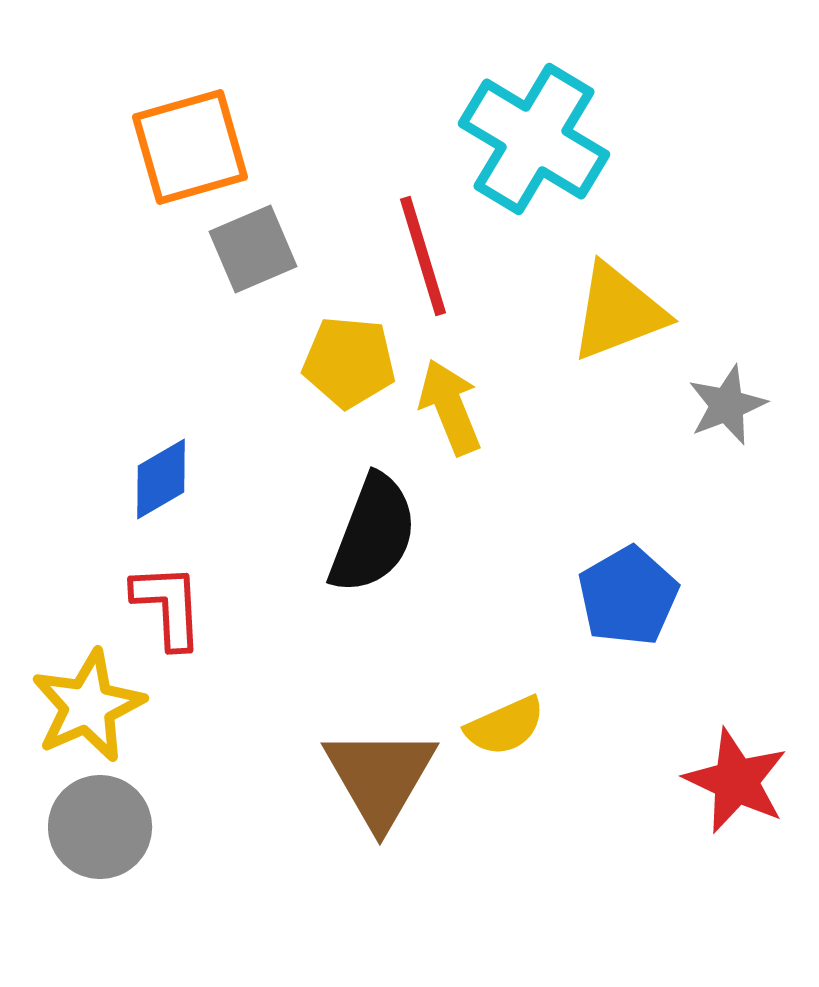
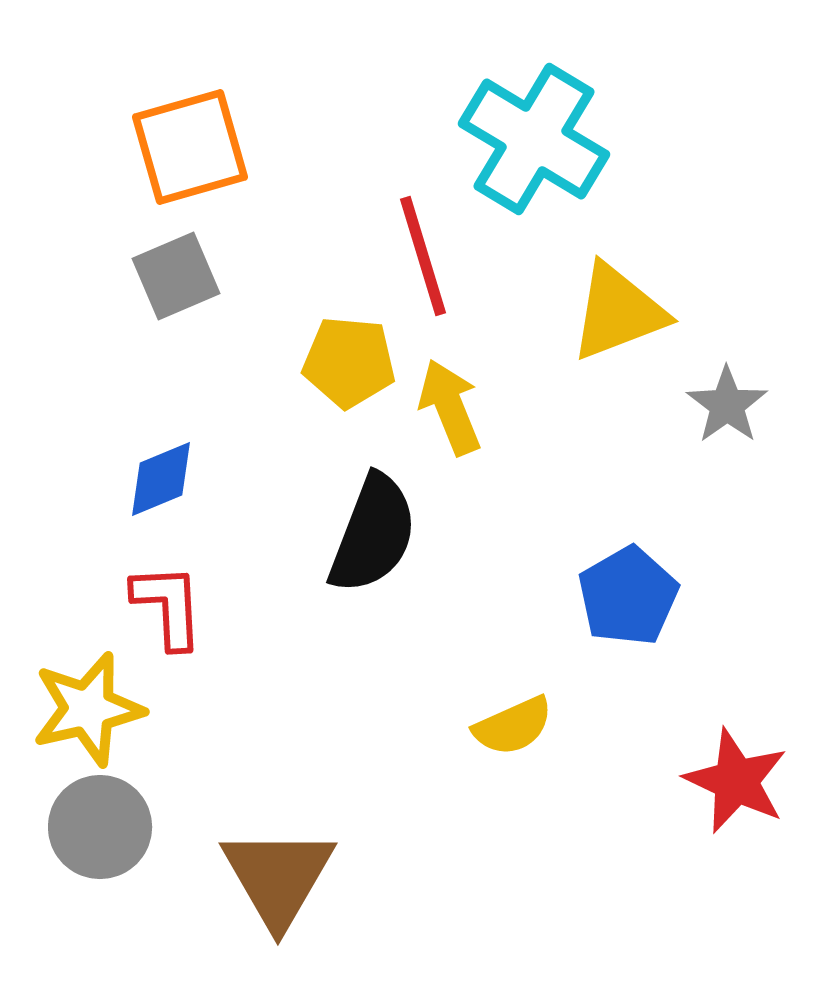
gray square: moved 77 px left, 27 px down
gray star: rotated 14 degrees counterclockwise
blue diamond: rotated 8 degrees clockwise
yellow star: moved 3 px down; rotated 11 degrees clockwise
yellow semicircle: moved 8 px right
brown triangle: moved 102 px left, 100 px down
